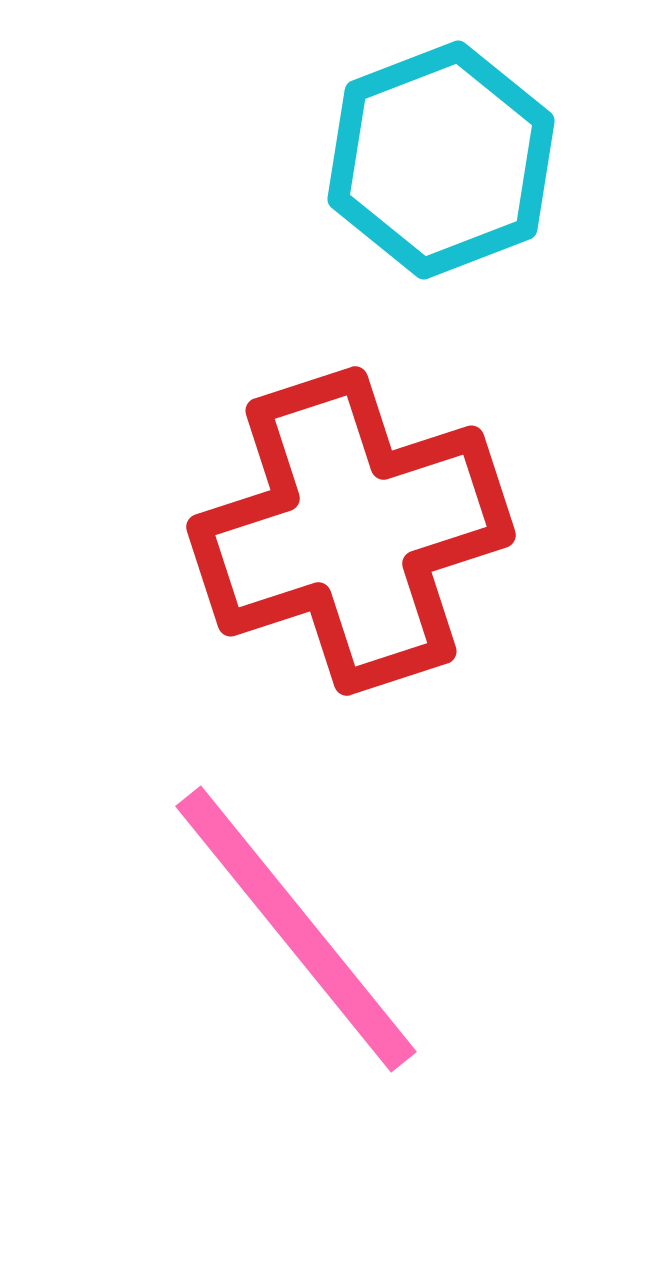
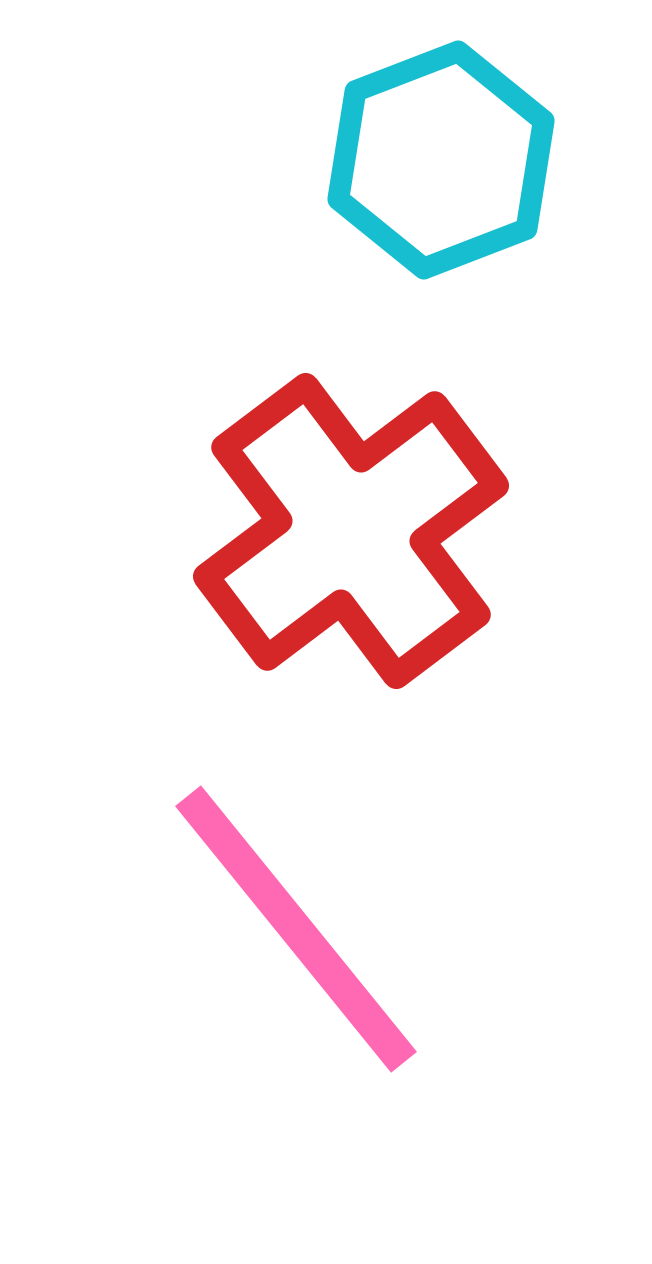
red cross: rotated 19 degrees counterclockwise
